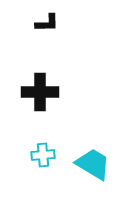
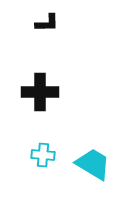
cyan cross: rotated 10 degrees clockwise
